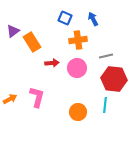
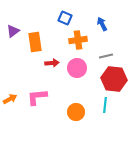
blue arrow: moved 9 px right, 5 px down
orange rectangle: moved 3 px right; rotated 24 degrees clockwise
pink L-shape: rotated 110 degrees counterclockwise
orange circle: moved 2 px left
